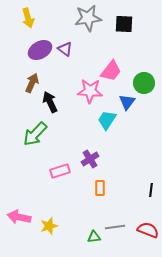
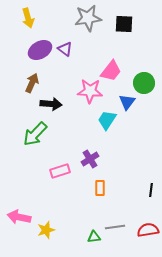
black arrow: moved 1 px right, 2 px down; rotated 120 degrees clockwise
yellow star: moved 3 px left, 4 px down
red semicircle: rotated 30 degrees counterclockwise
